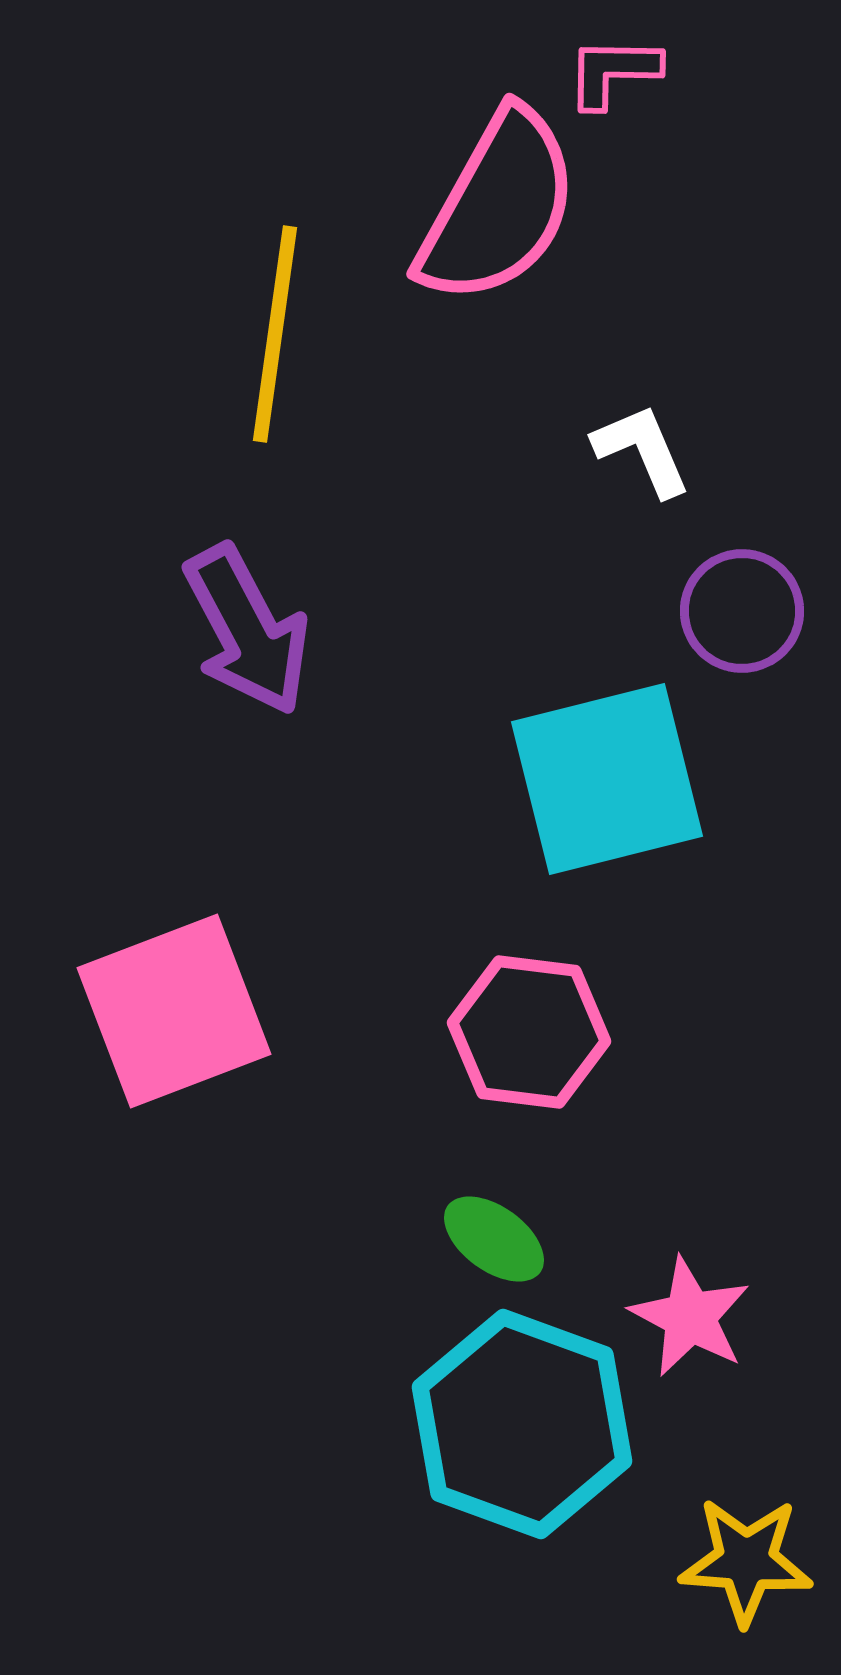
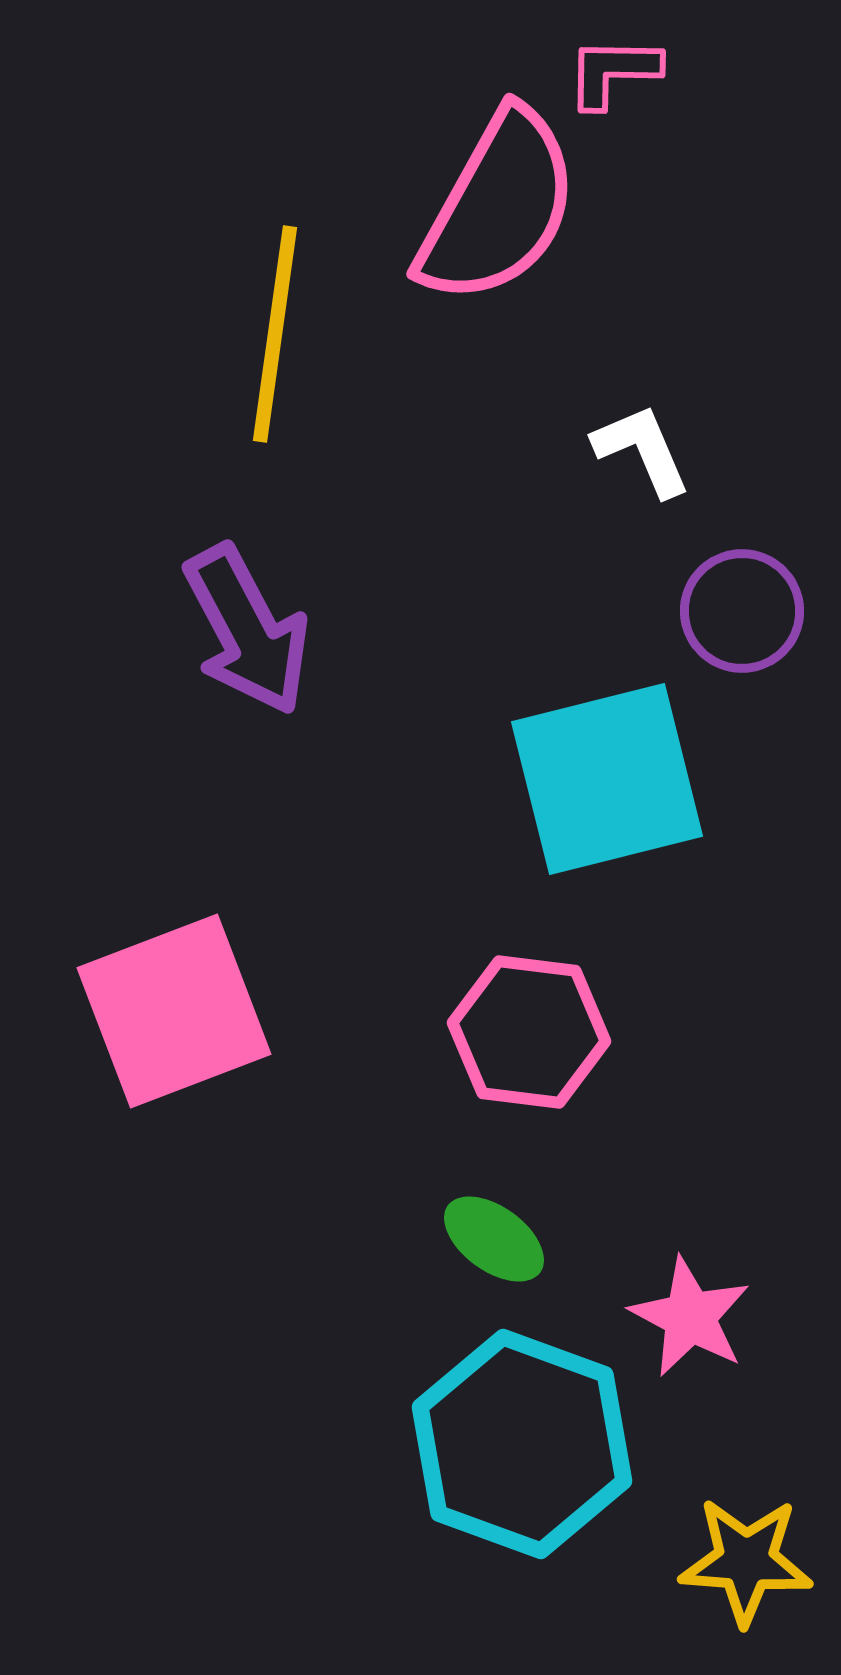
cyan hexagon: moved 20 px down
